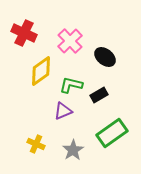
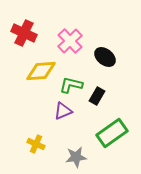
yellow diamond: rotated 32 degrees clockwise
black rectangle: moved 2 px left, 1 px down; rotated 30 degrees counterclockwise
gray star: moved 3 px right, 7 px down; rotated 25 degrees clockwise
